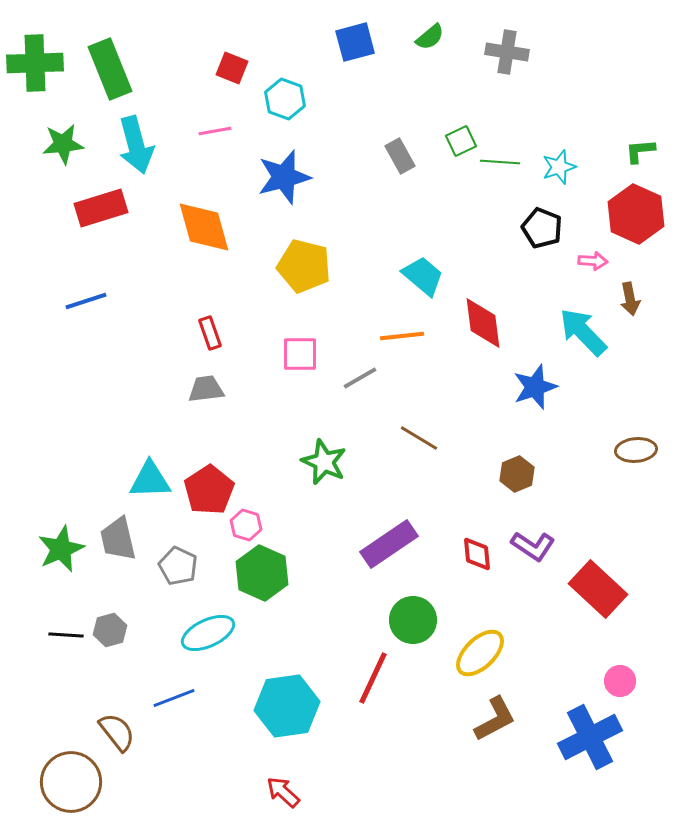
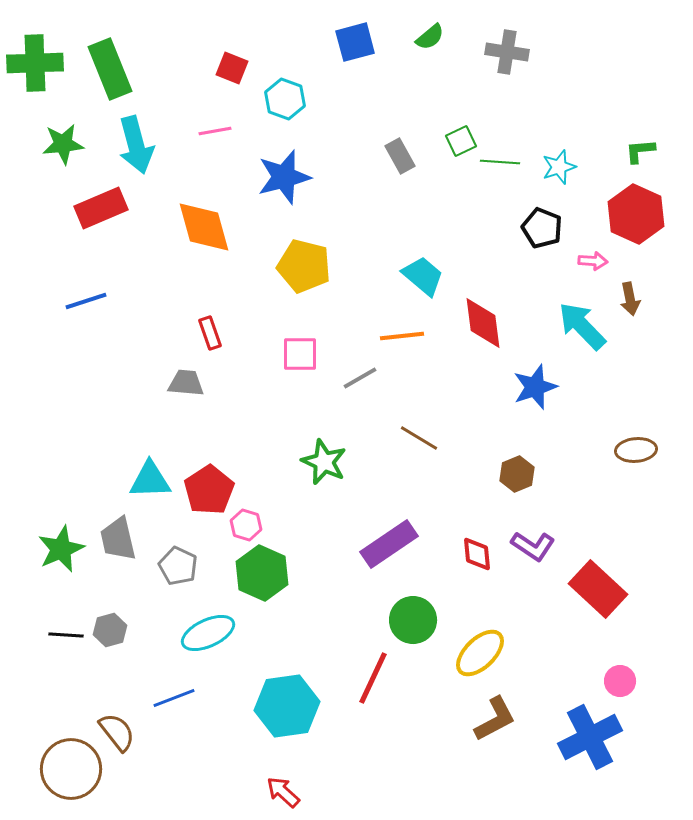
red rectangle at (101, 208): rotated 6 degrees counterclockwise
cyan arrow at (583, 332): moved 1 px left, 6 px up
gray trapezoid at (206, 389): moved 20 px left, 6 px up; rotated 12 degrees clockwise
brown circle at (71, 782): moved 13 px up
